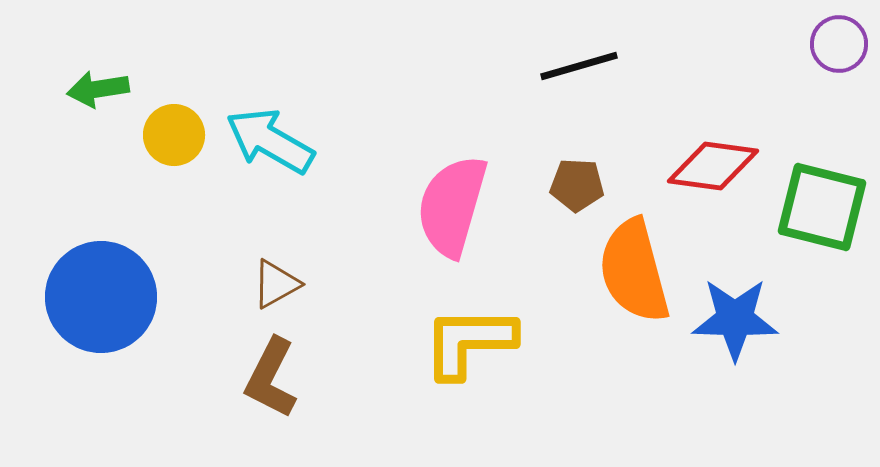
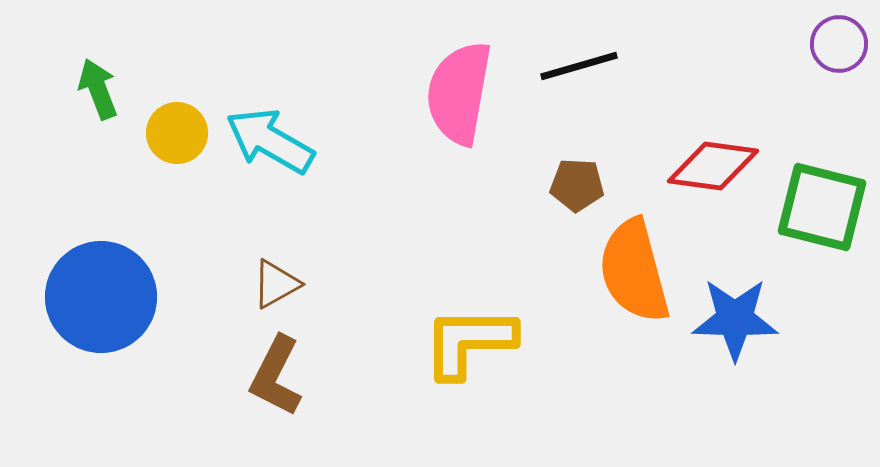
green arrow: rotated 78 degrees clockwise
yellow circle: moved 3 px right, 2 px up
pink semicircle: moved 7 px right, 113 px up; rotated 6 degrees counterclockwise
brown L-shape: moved 5 px right, 2 px up
